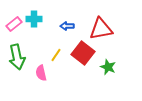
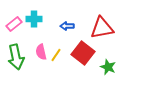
red triangle: moved 1 px right, 1 px up
green arrow: moved 1 px left
pink semicircle: moved 21 px up
